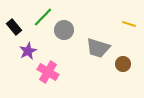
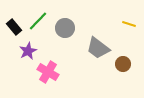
green line: moved 5 px left, 4 px down
gray circle: moved 1 px right, 2 px up
gray trapezoid: rotated 20 degrees clockwise
